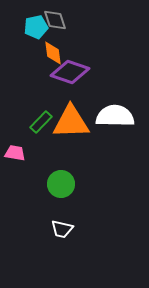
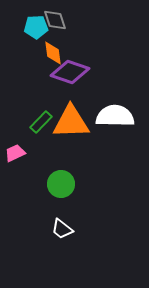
cyan pentagon: rotated 10 degrees clockwise
pink trapezoid: rotated 35 degrees counterclockwise
white trapezoid: rotated 25 degrees clockwise
